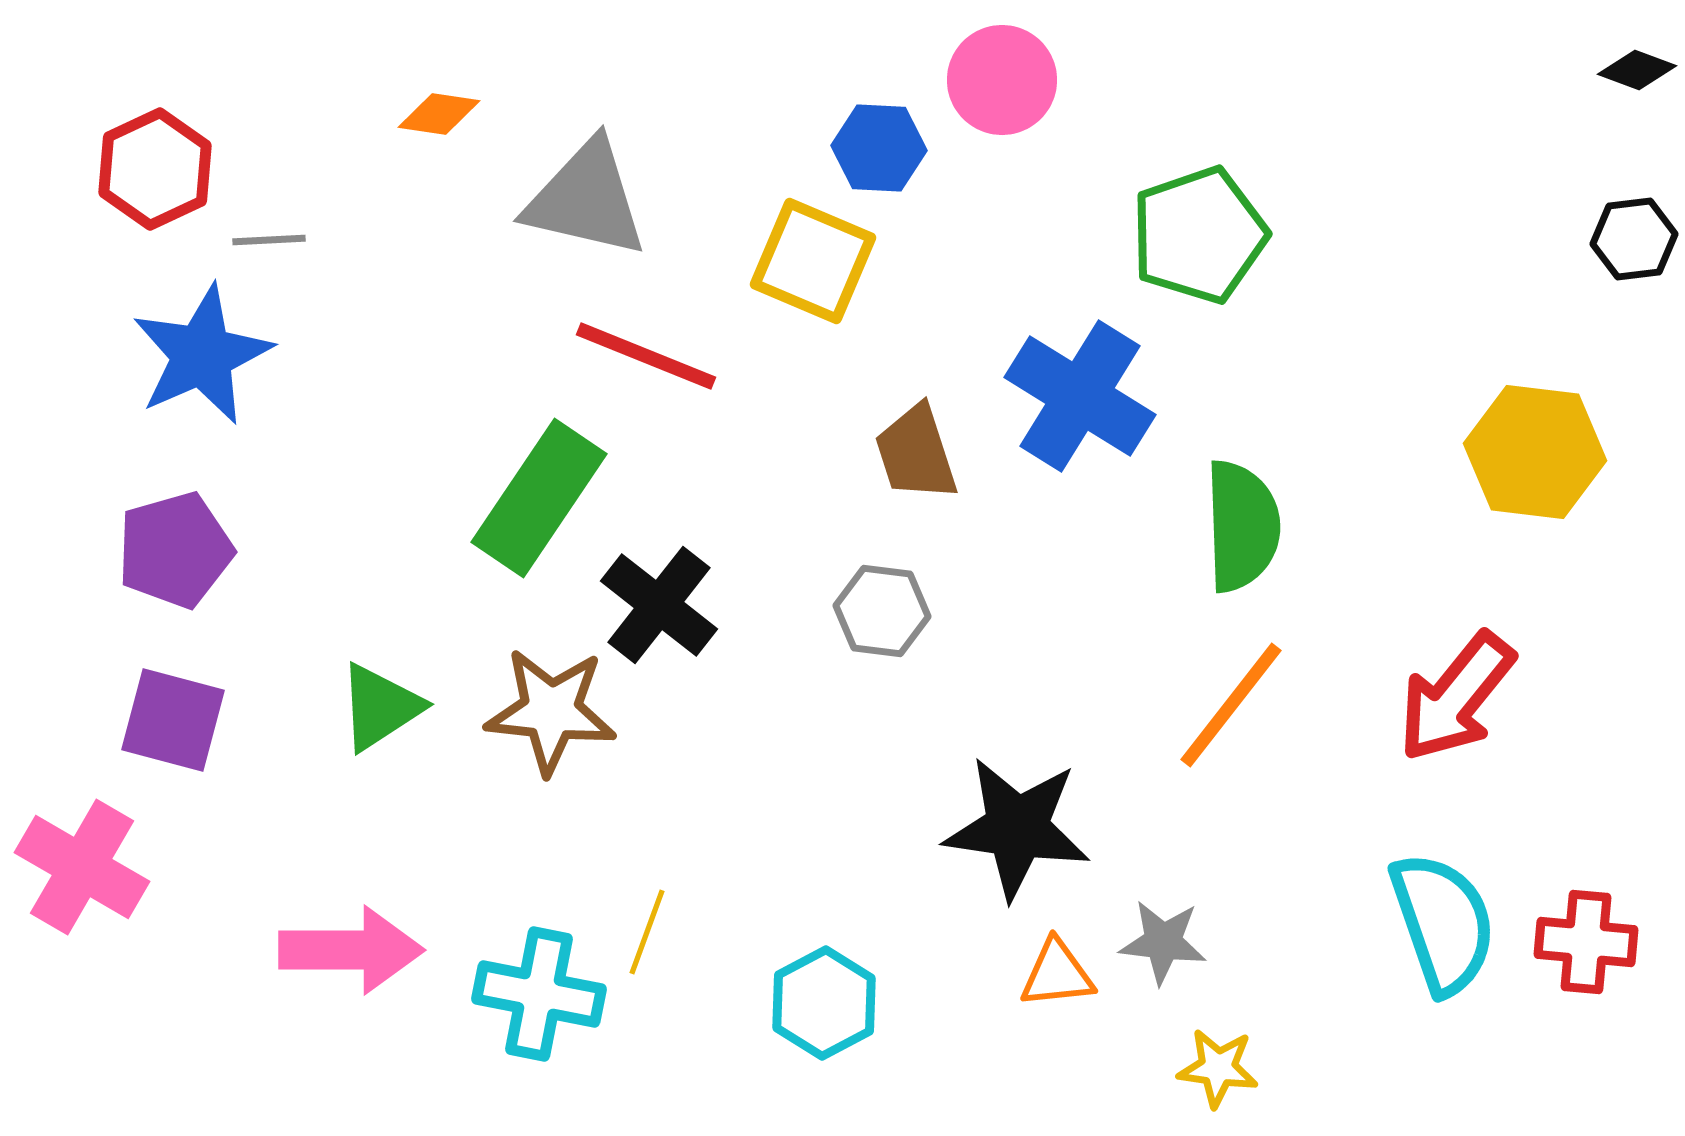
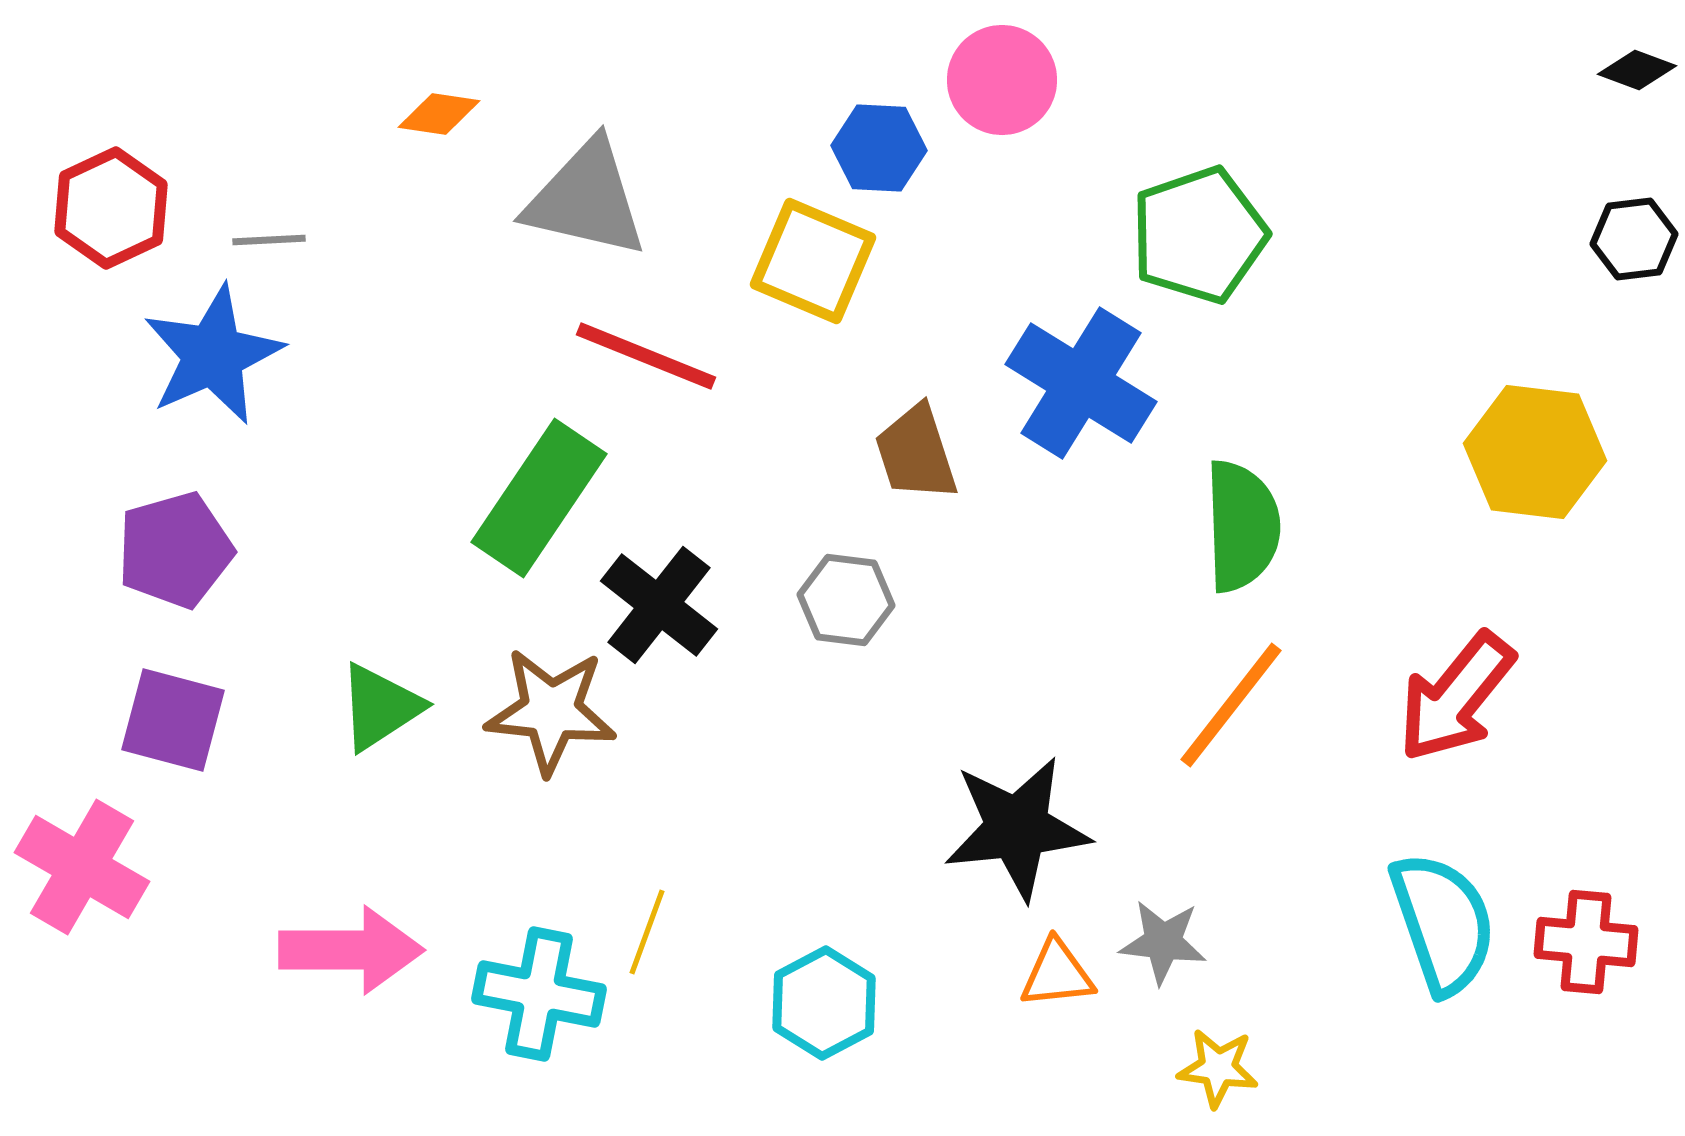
red hexagon: moved 44 px left, 39 px down
blue star: moved 11 px right
blue cross: moved 1 px right, 13 px up
gray hexagon: moved 36 px left, 11 px up
black star: rotated 14 degrees counterclockwise
